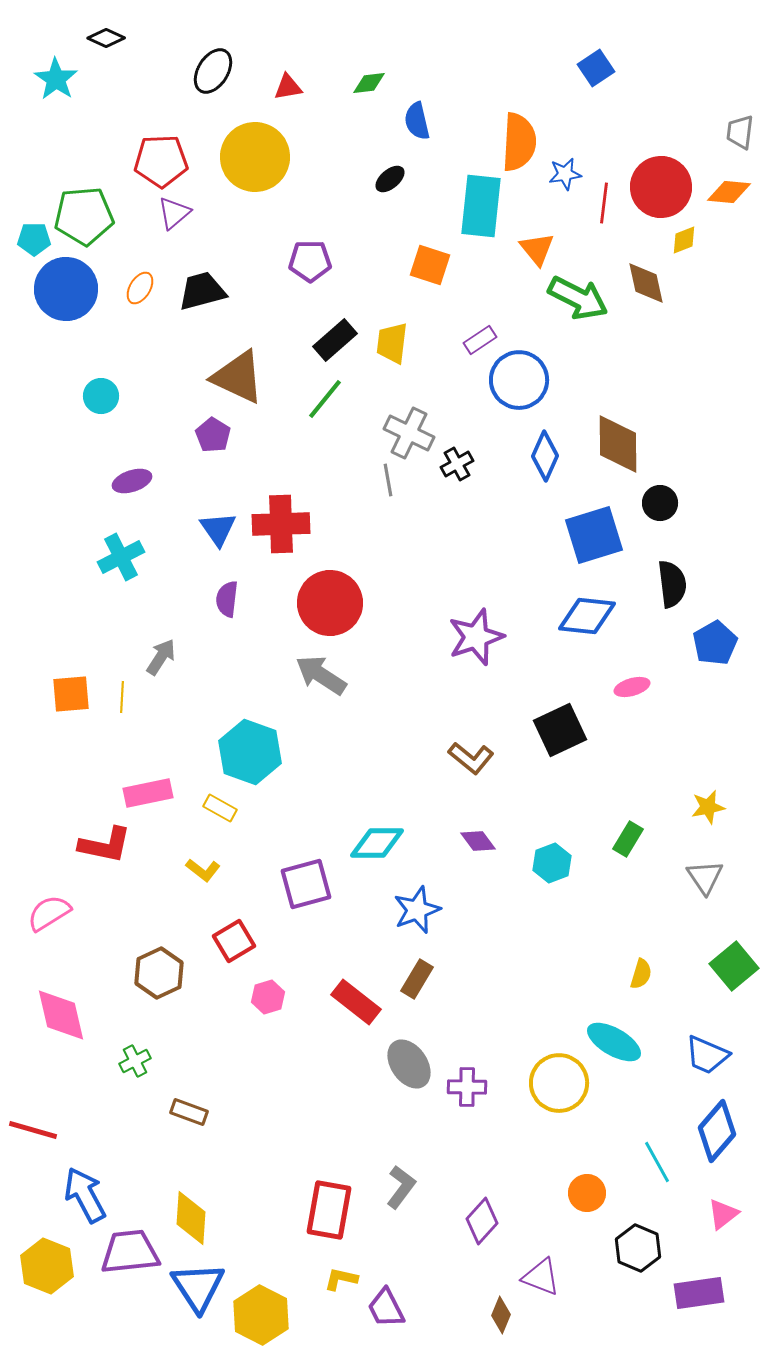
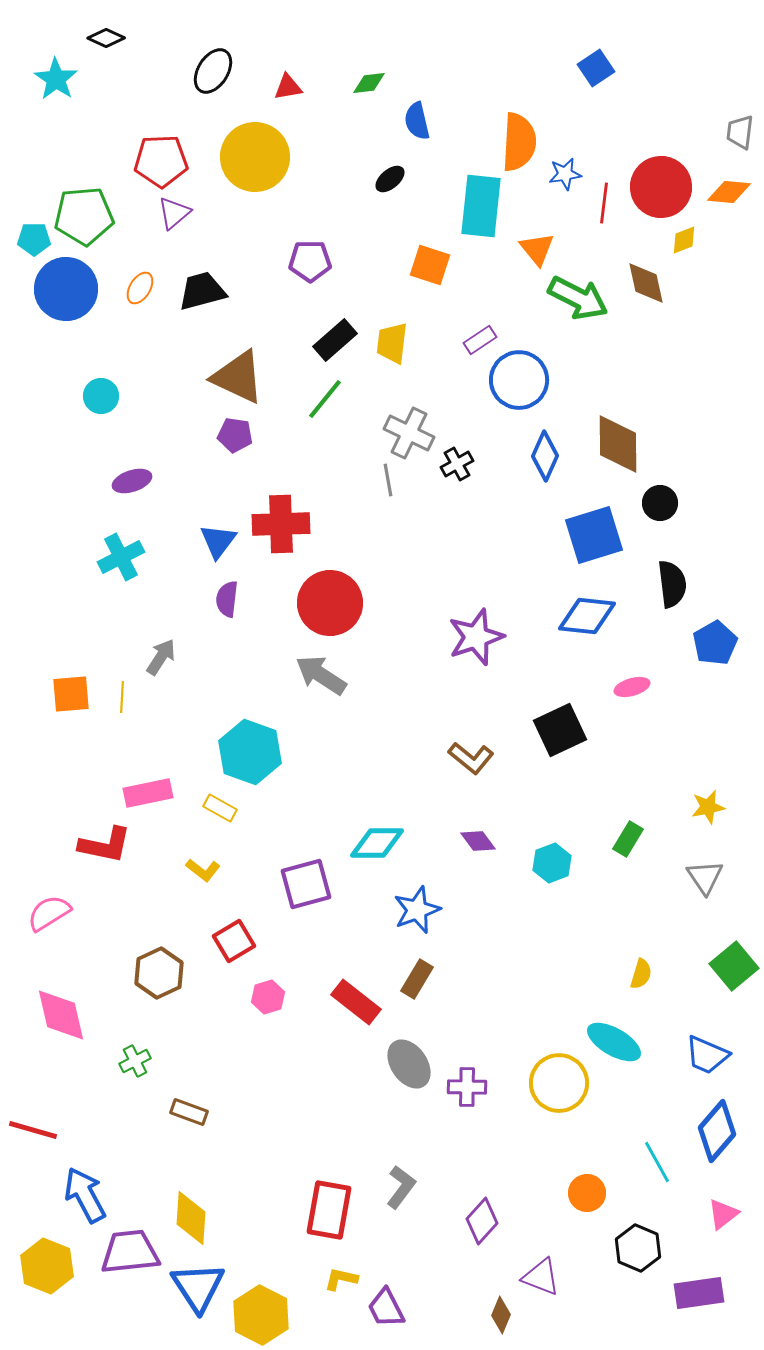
purple pentagon at (213, 435): moved 22 px right; rotated 24 degrees counterclockwise
blue triangle at (218, 529): moved 12 px down; rotated 12 degrees clockwise
